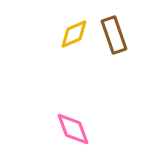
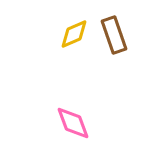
pink diamond: moved 6 px up
